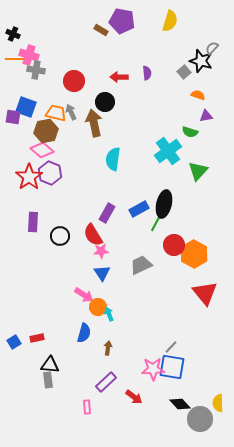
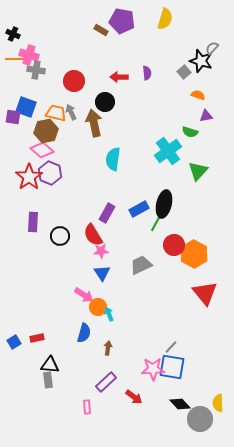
yellow semicircle at (170, 21): moved 5 px left, 2 px up
